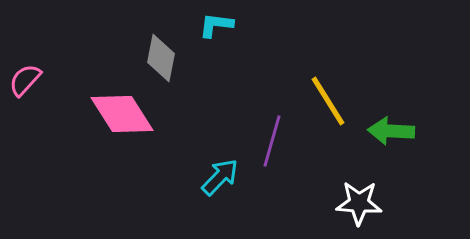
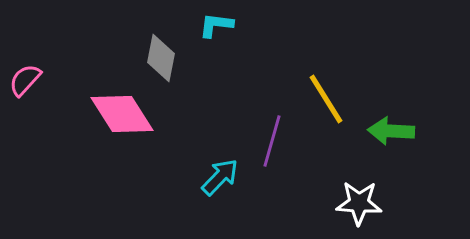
yellow line: moved 2 px left, 2 px up
